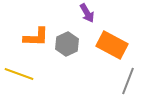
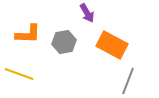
orange L-shape: moved 8 px left, 3 px up
gray hexagon: moved 3 px left, 2 px up; rotated 15 degrees clockwise
